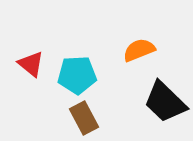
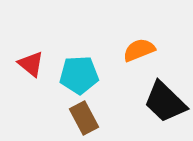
cyan pentagon: moved 2 px right
